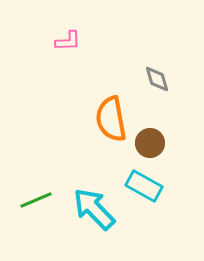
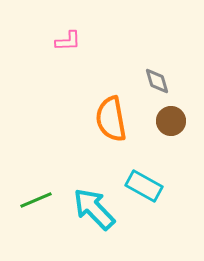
gray diamond: moved 2 px down
brown circle: moved 21 px right, 22 px up
